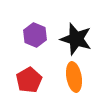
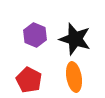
black star: moved 1 px left
red pentagon: rotated 15 degrees counterclockwise
